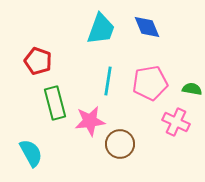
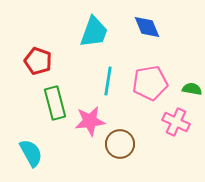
cyan trapezoid: moved 7 px left, 3 px down
